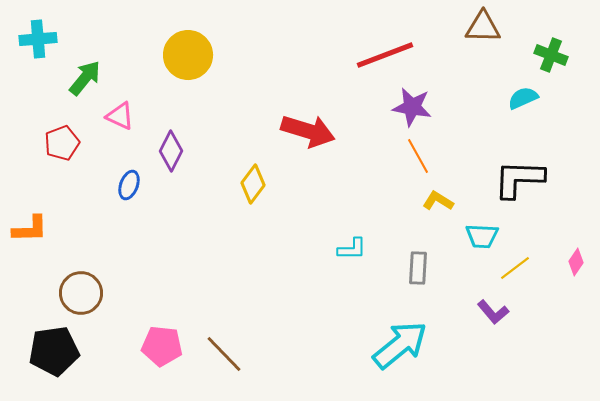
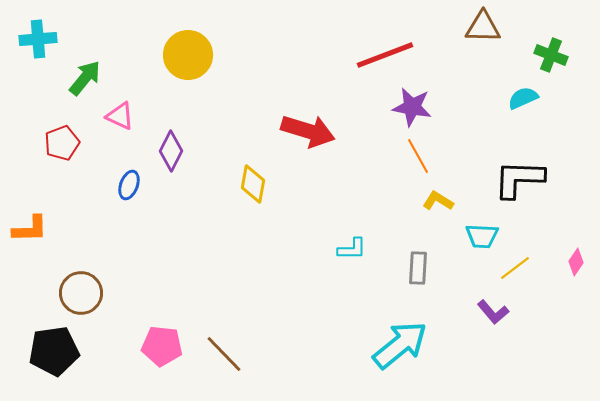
yellow diamond: rotated 27 degrees counterclockwise
